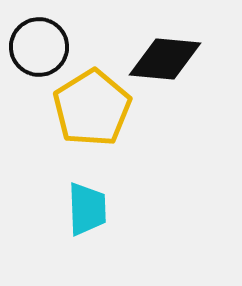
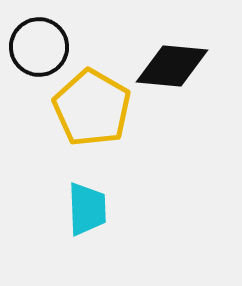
black diamond: moved 7 px right, 7 px down
yellow pentagon: rotated 10 degrees counterclockwise
